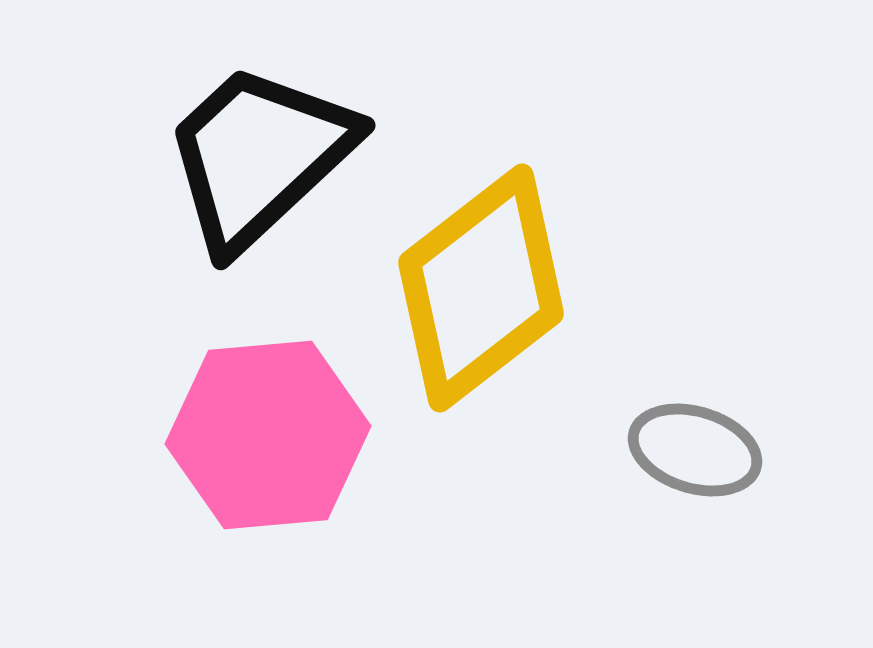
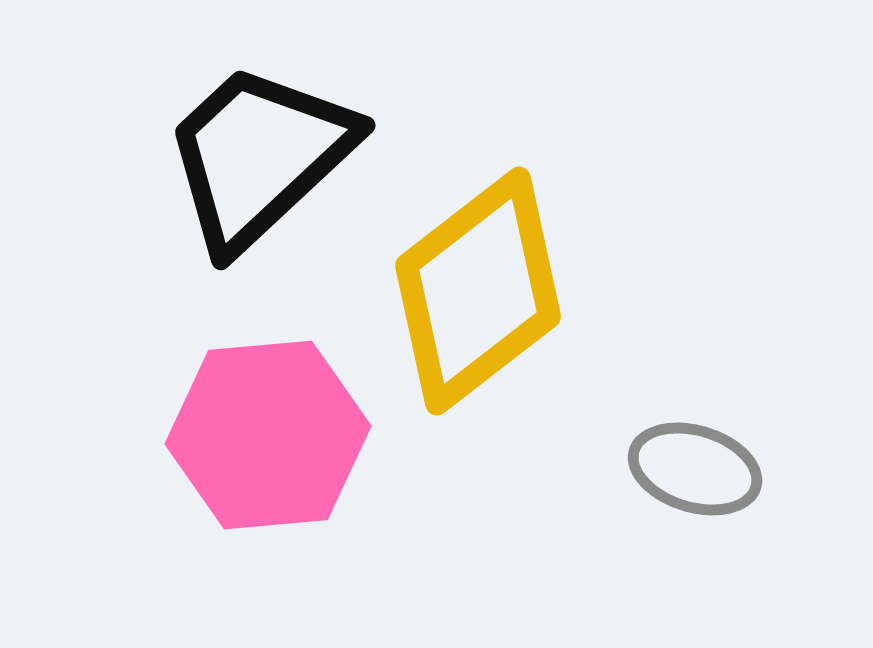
yellow diamond: moved 3 px left, 3 px down
gray ellipse: moved 19 px down
